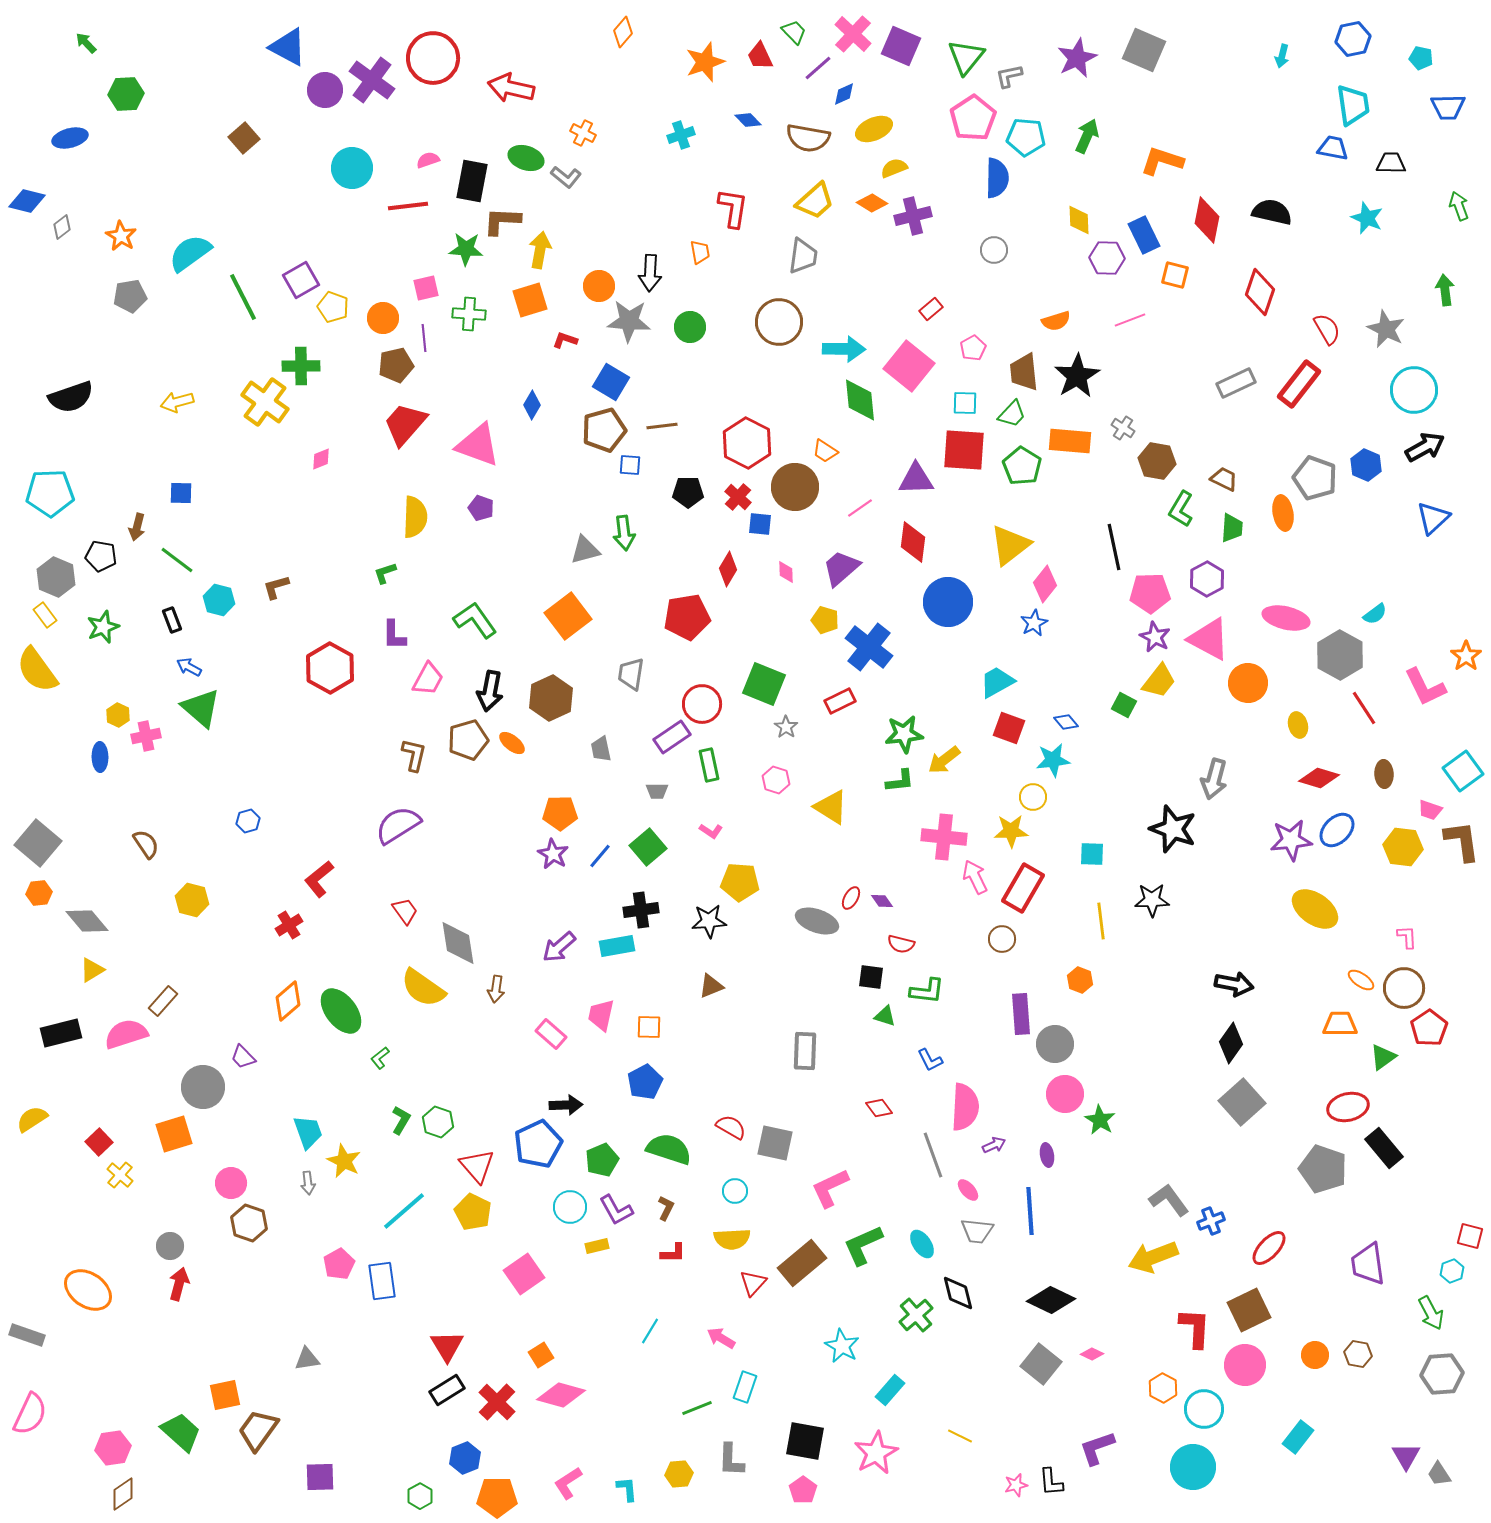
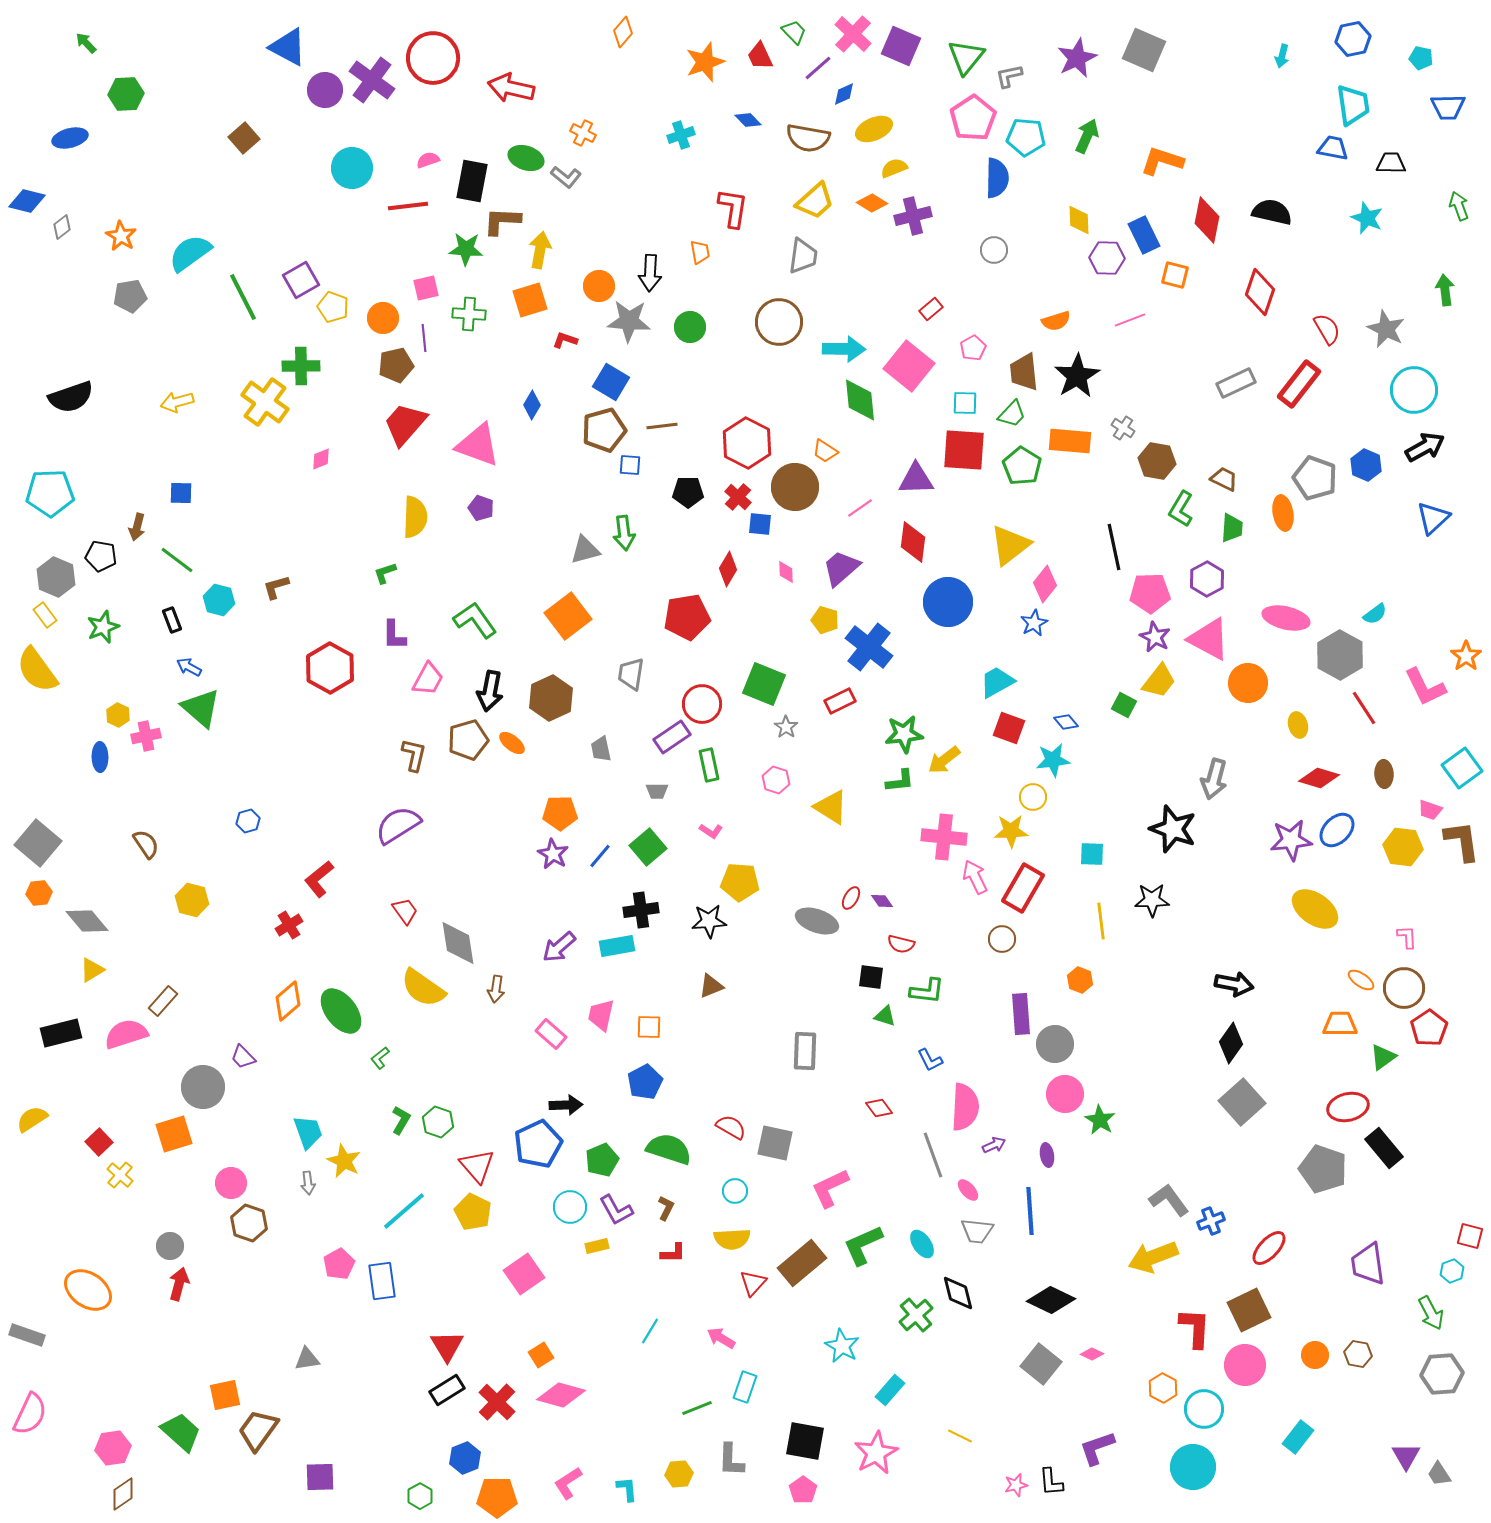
cyan square at (1463, 771): moved 1 px left, 3 px up
